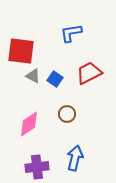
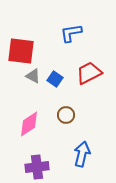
brown circle: moved 1 px left, 1 px down
blue arrow: moved 7 px right, 4 px up
